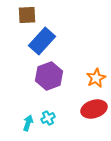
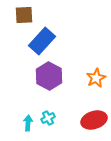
brown square: moved 3 px left
purple hexagon: rotated 12 degrees counterclockwise
red ellipse: moved 11 px down
cyan arrow: rotated 14 degrees counterclockwise
